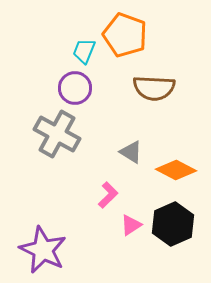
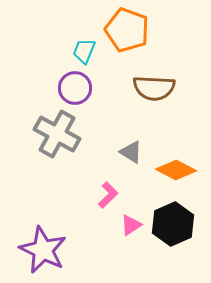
orange pentagon: moved 2 px right, 5 px up
